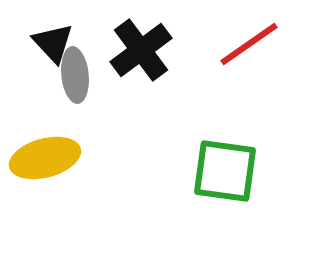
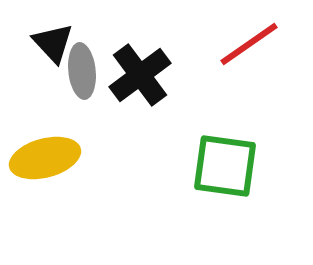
black cross: moved 1 px left, 25 px down
gray ellipse: moved 7 px right, 4 px up
green square: moved 5 px up
